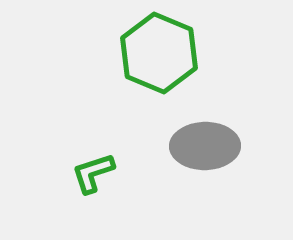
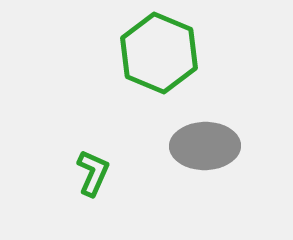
green L-shape: rotated 132 degrees clockwise
